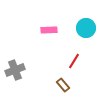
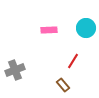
red line: moved 1 px left
